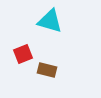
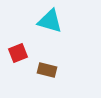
red square: moved 5 px left, 1 px up
